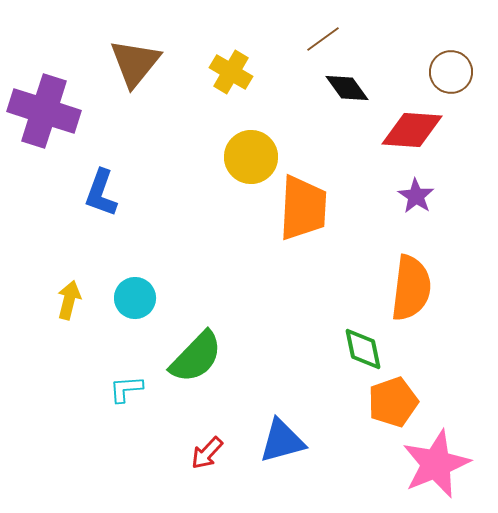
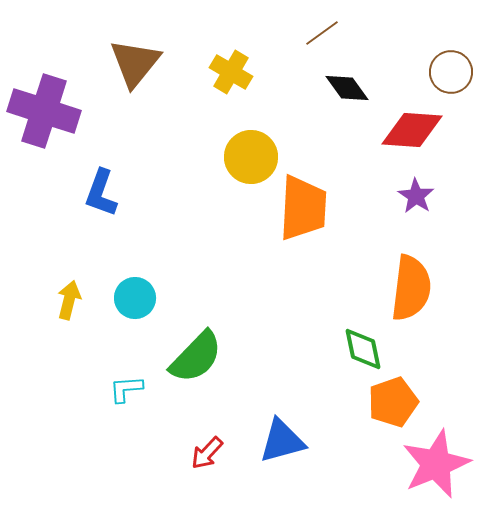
brown line: moved 1 px left, 6 px up
